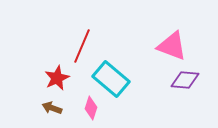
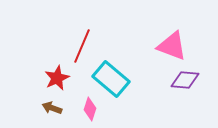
pink diamond: moved 1 px left, 1 px down
